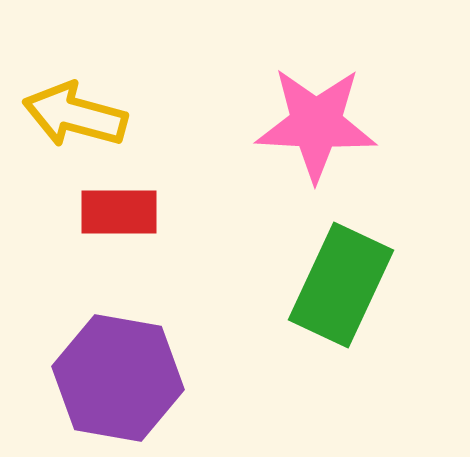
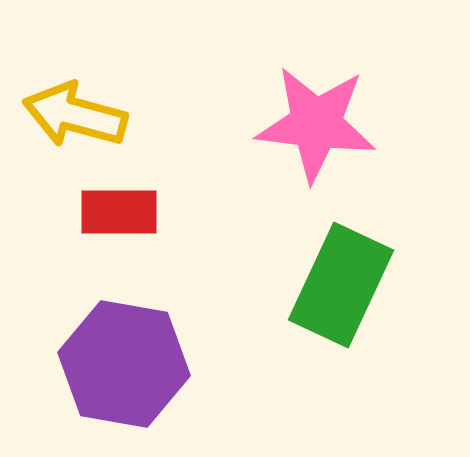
pink star: rotated 4 degrees clockwise
purple hexagon: moved 6 px right, 14 px up
